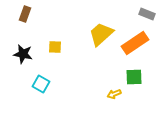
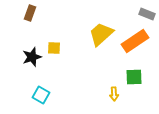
brown rectangle: moved 5 px right, 1 px up
orange rectangle: moved 2 px up
yellow square: moved 1 px left, 1 px down
black star: moved 9 px right, 3 px down; rotated 30 degrees counterclockwise
cyan square: moved 11 px down
yellow arrow: rotated 72 degrees counterclockwise
